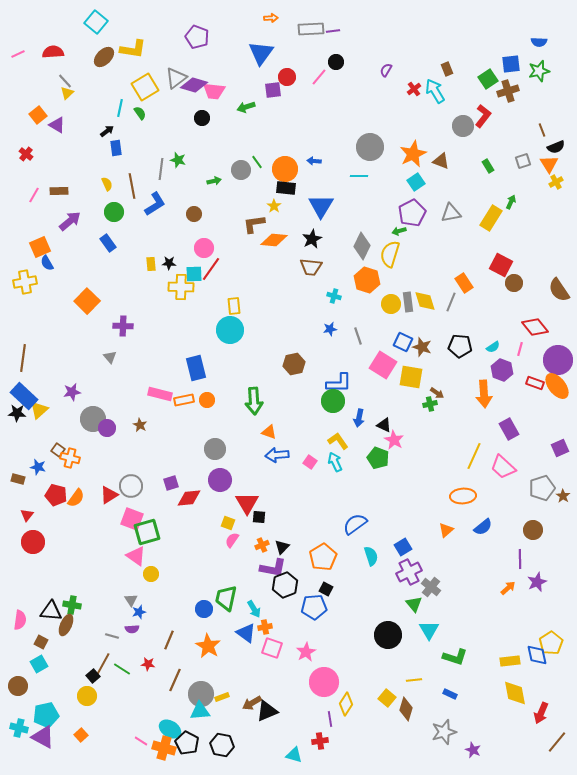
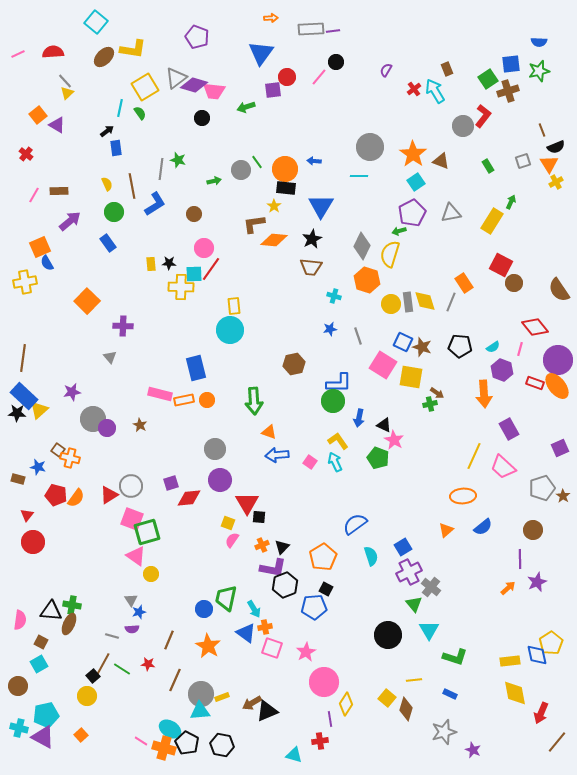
orange star at (413, 154): rotated 12 degrees counterclockwise
yellow rectangle at (491, 218): moved 1 px right, 3 px down
brown ellipse at (66, 625): moved 3 px right, 1 px up
